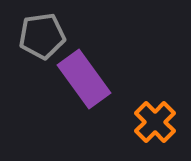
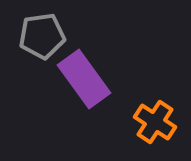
orange cross: rotated 12 degrees counterclockwise
